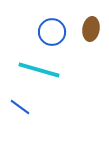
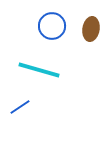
blue circle: moved 6 px up
blue line: rotated 70 degrees counterclockwise
